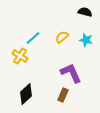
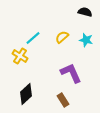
brown rectangle: moved 5 px down; rotated 56 degrees counterclockwise
